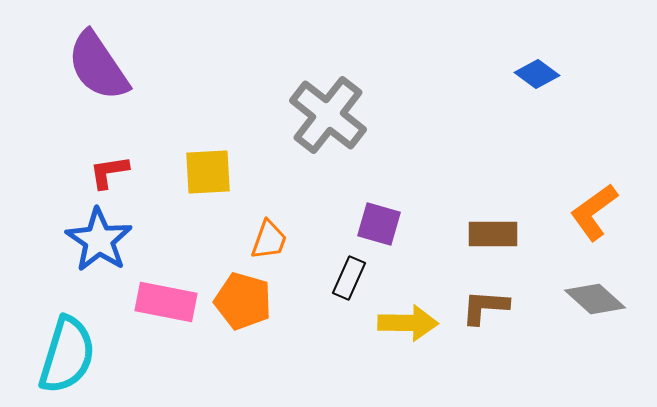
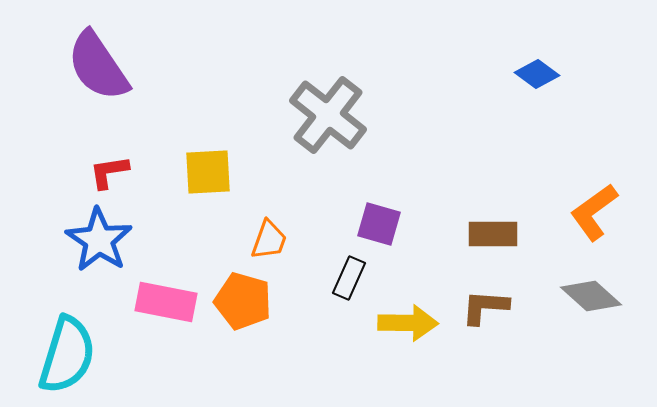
gray diamond: moved 4 px left, 3 px up
